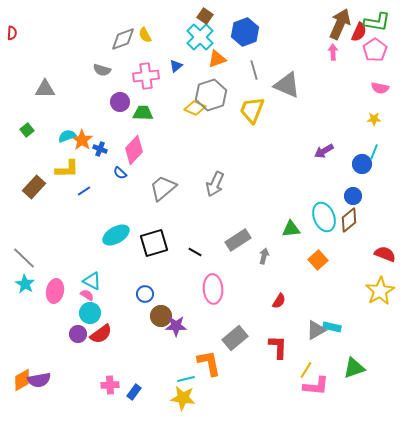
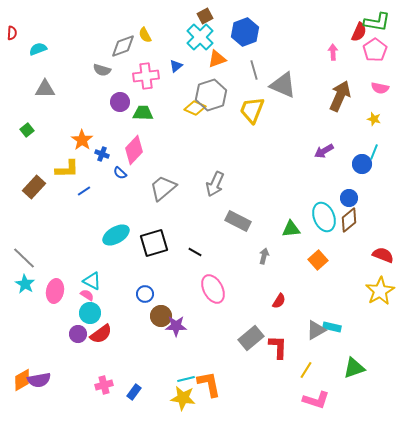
brown square at (205, 16): rotated 28 degrees clockwise
brown arrow at (340, 24): moved 72 px down
gray diamond at (123, 39): moved 7 px down
gray triangle at (287, 85): moved 4 px left
yellow star at (374, 119): rotated 16 degrees clockwise
cyan semicircle at (67, 136): moved 29 px left, 87 px up
blue cross at (100, 149): moved 2 px right, 5 px down
blue circle at (353, 196): moved 4 px left, 2 px down
gray rectangle at (238, 240): moved 19 px up; rotated 60 degrees clockwise
red semicircle at (385, 254): moved 2 px left, 1 px down
pink ellipse at (213, 289): rotated 24 degrees counterclockwise
gray rectangle at (235, 338): moved 16 px right
orange L-shape at (209, 363): moved 21 px down
pink cross at (110, 385): moved 6 px left; rotated 12 degrees counterclockwise
pink L-shape at (316, 386): moved 14 px down; rotated 12 degrees clockwise
